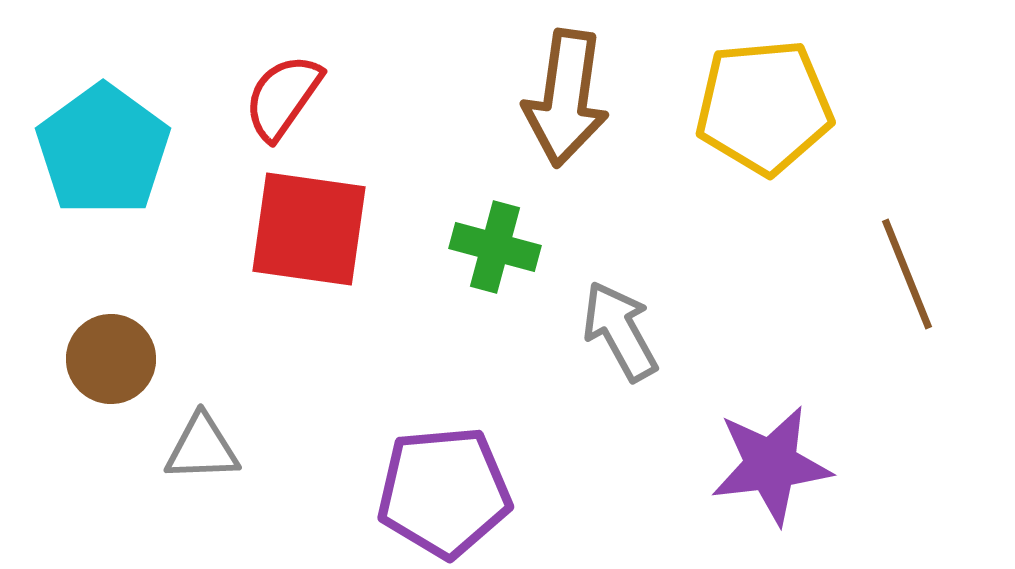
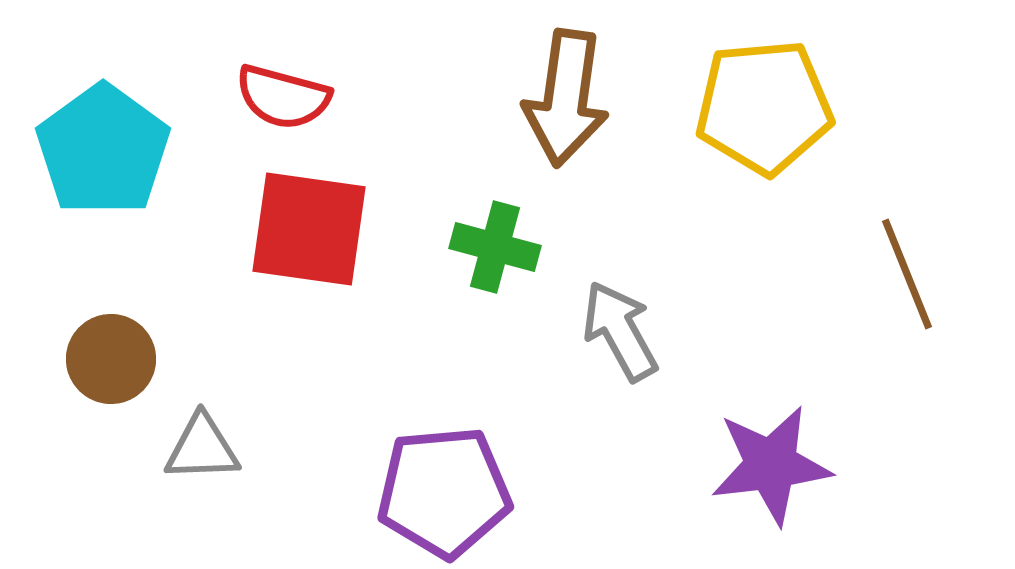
red semicircle: rotated 110 degrees counterclockwise
